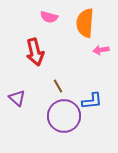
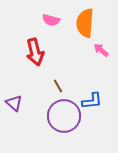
pink semicircle: moved 2 px right, 3 px down
pink arrow: rotated 49 degrees clockwise
purple triangle: moved 3 px left, 5 px down
